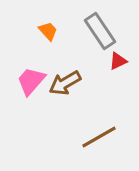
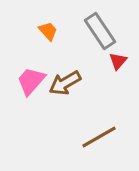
red triangle: rotated 24 degrees counterclockwise
